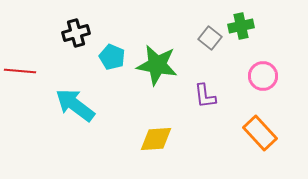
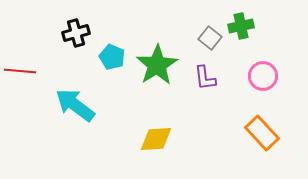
green star: rotated 30 degrees clockwise
purple L-shape: moved 18 px up
orange rectangle: moved 2 px right
